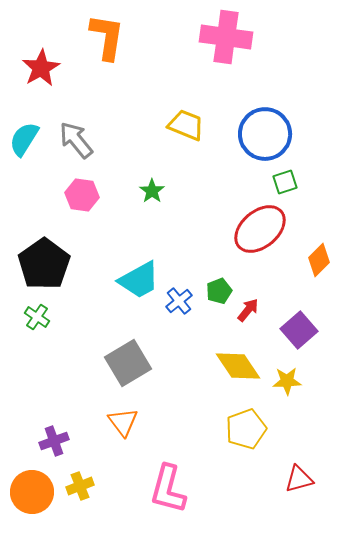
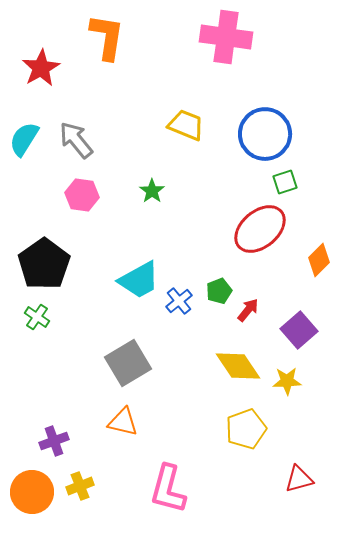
orange triangle: rotated 40 degrees counterclockwise
